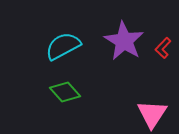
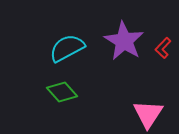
cyan semicircle: moved 4 px right, 2 px down
green diamond: moved 3 px left
pink triangle: moved 4 px left
